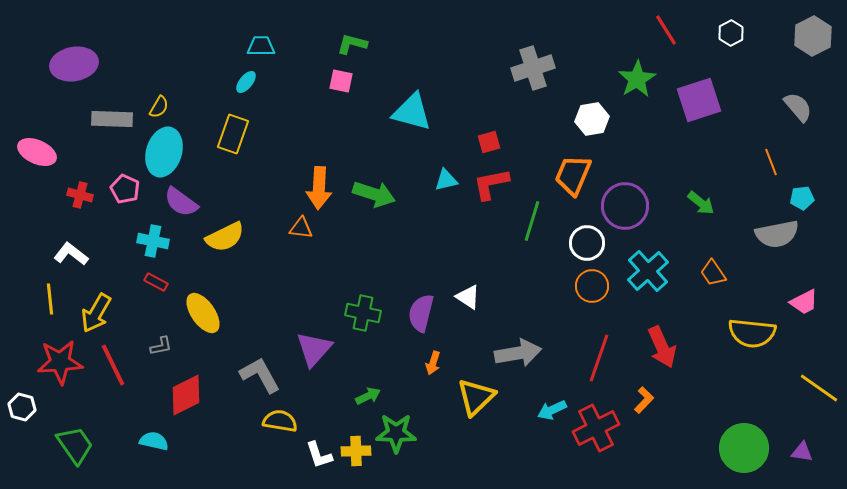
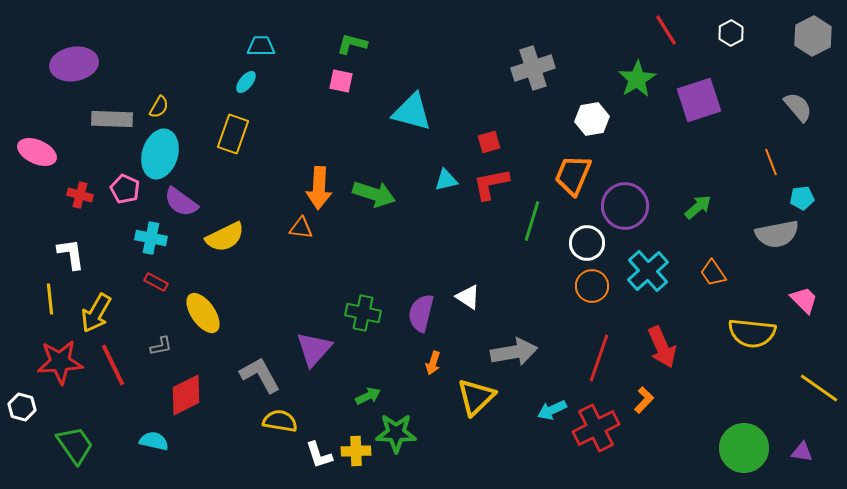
cyan ellipse at (164, 152): moved 4 px left, 2 px down
green arrow at (701, 203): moved 3 px left, 4 px down; rotated 80 degrees counterclockwise
cyan cross at (153, 241): moved 2 px left, 3 px up
white L-shape at (71, 254): rotated 44 degrees clockwise
pink trapezoid at (804, 302): moved 2 px up; rotated 108 degrees counterclockwise
gray arrow at (518, 353): moved 4 px left, 1 px up
